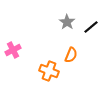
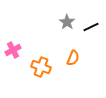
black line: rotated 14 degrees clockwise
orange semicircle: moved 2 px right, 3 px down
orange cross: moved 8 px left, 4 px up
